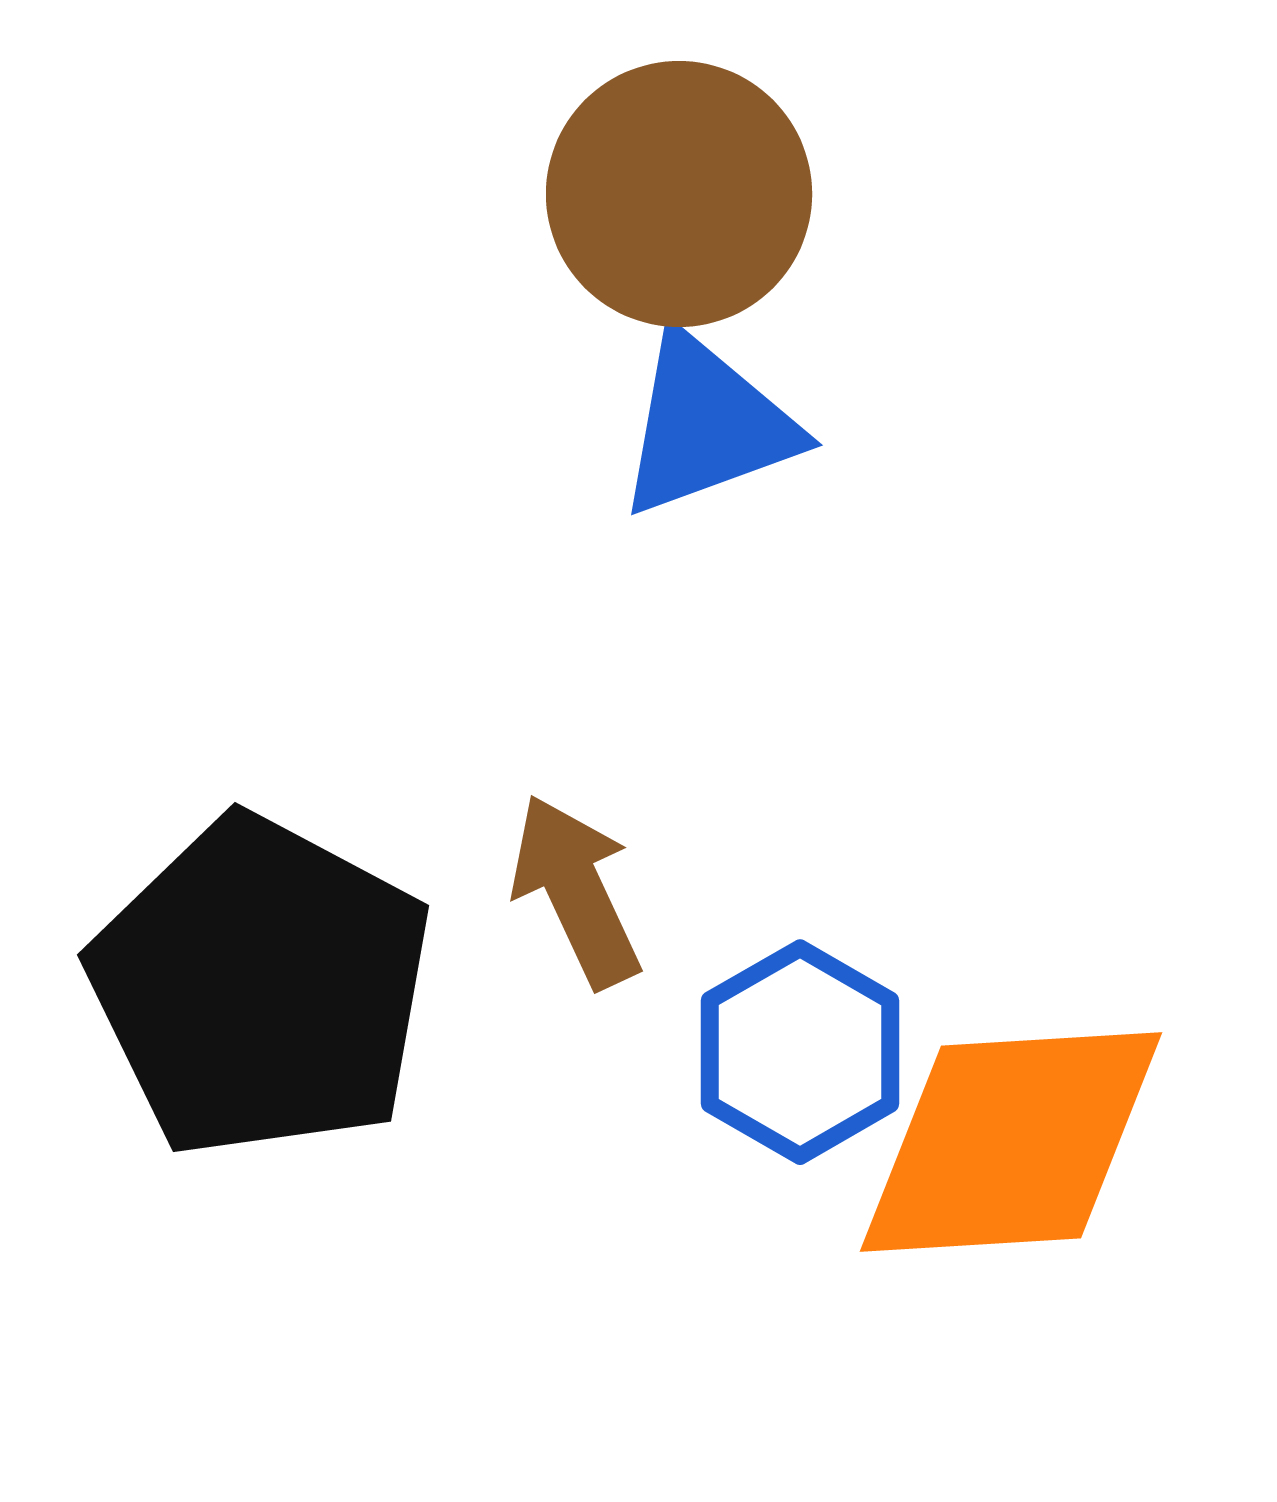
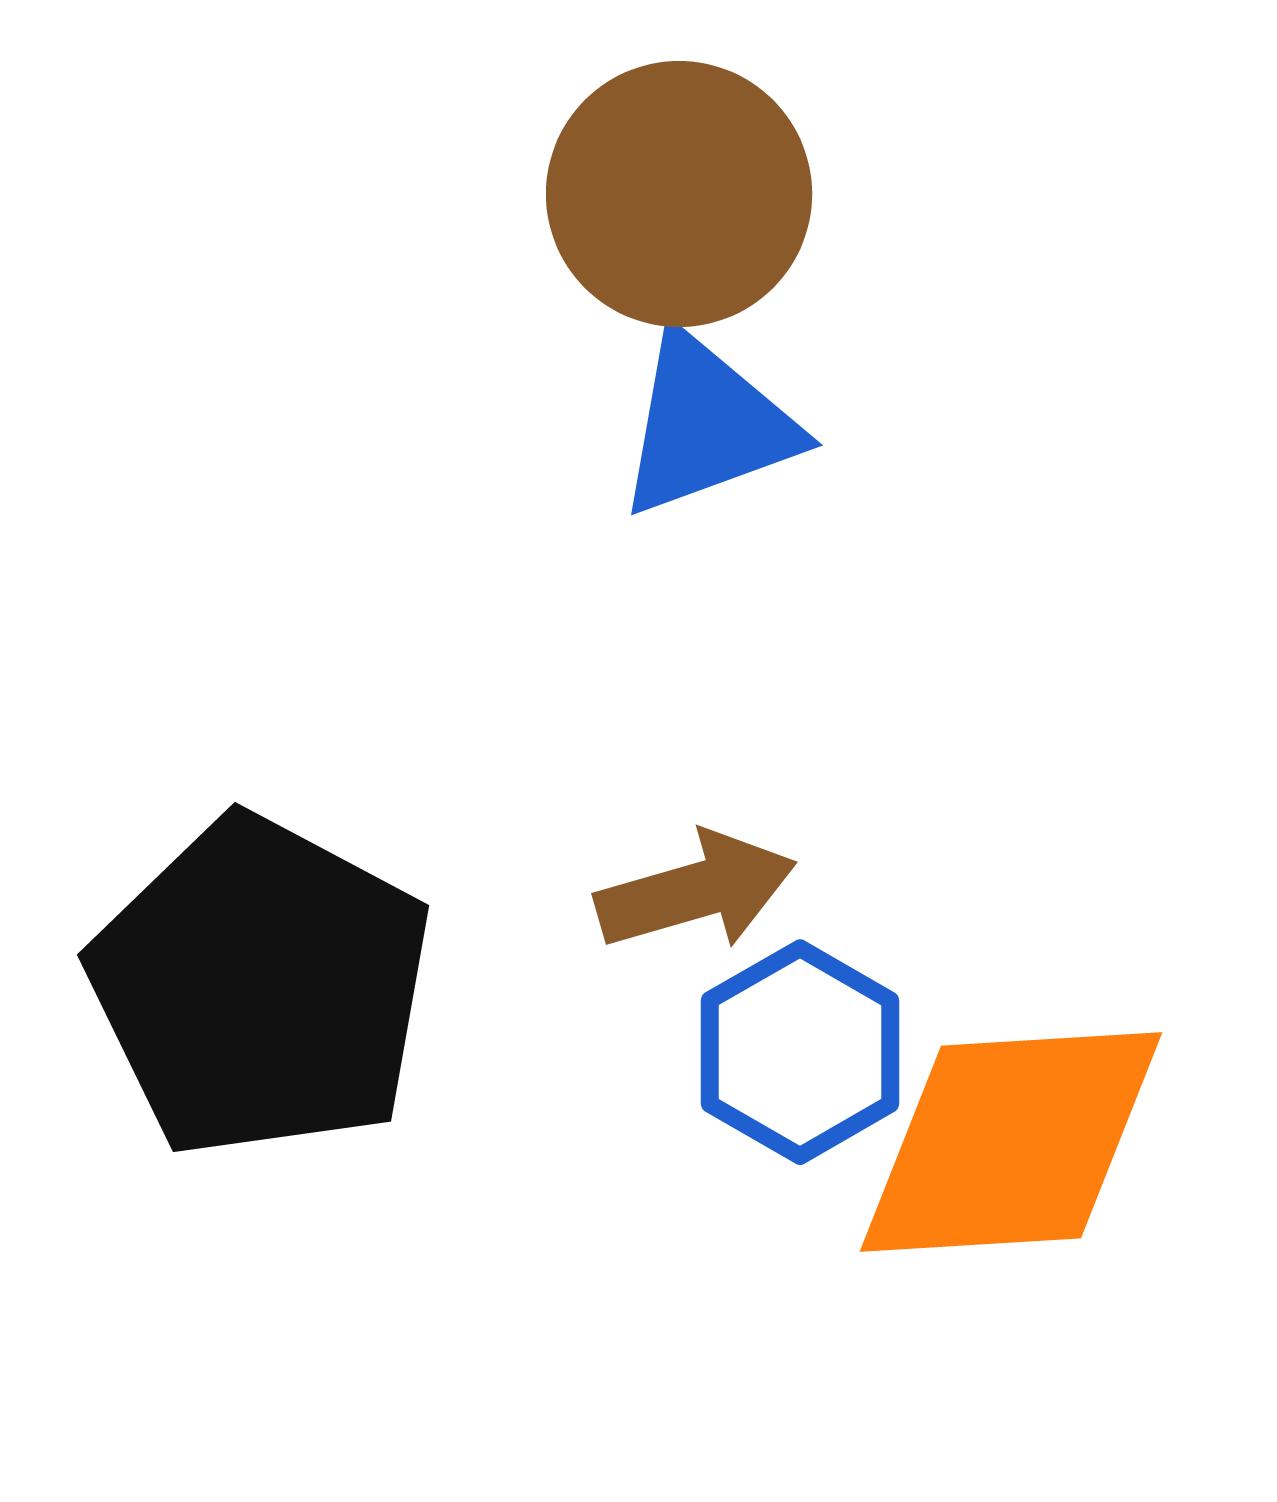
brown arrow: moved 120 px right; rotated 99 degrees clockwise
